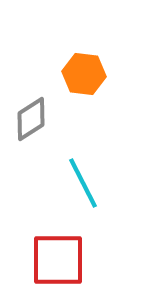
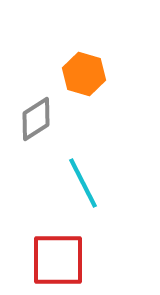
orange hexagon: rotated 9 degrees clockwise
gray diamond: moved 5 px right
